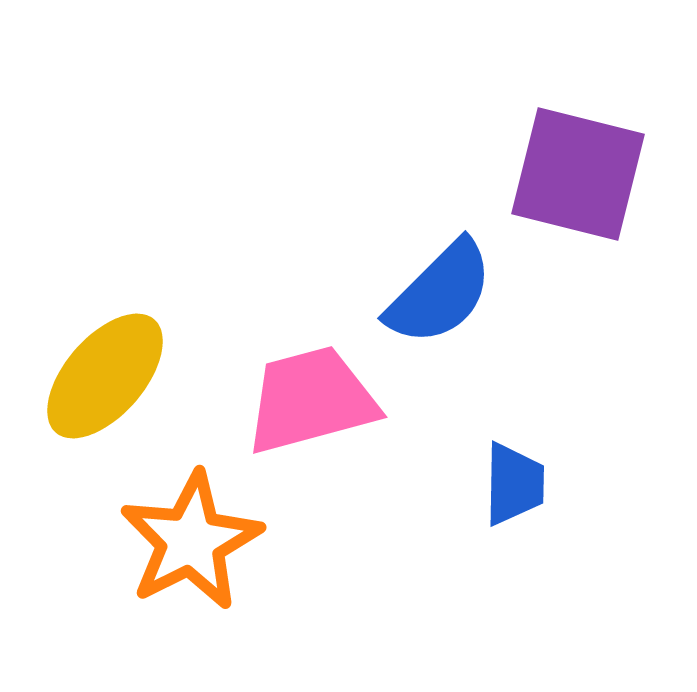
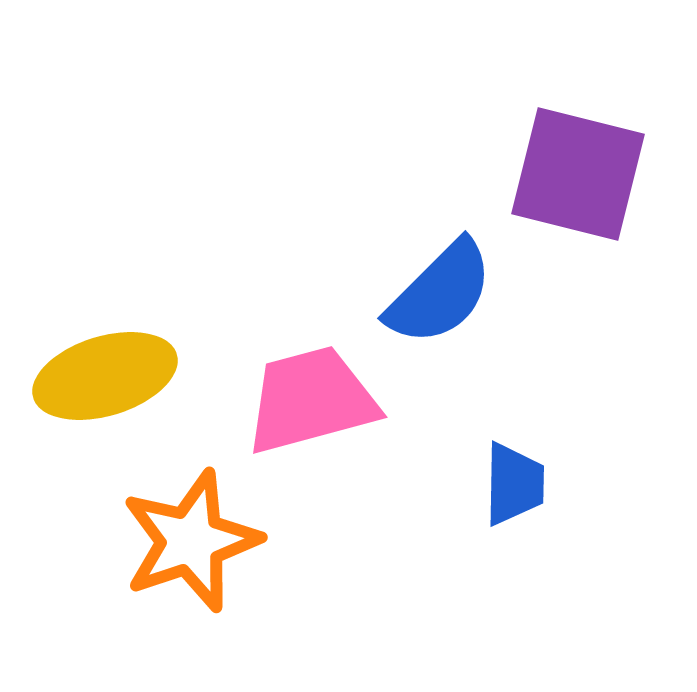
yellow ellipse: rotated 32 degrees clockwise
orange star: rotated 8 degrees clockwise
